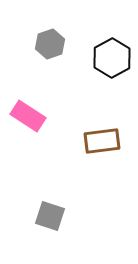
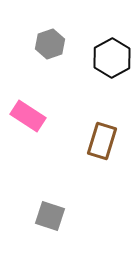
brown rectangle: rotated 66 degrees counterclockwise
